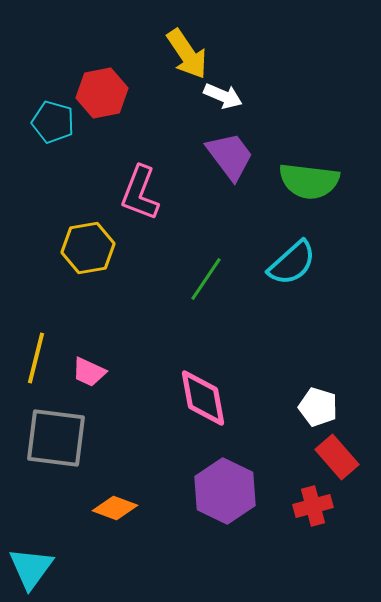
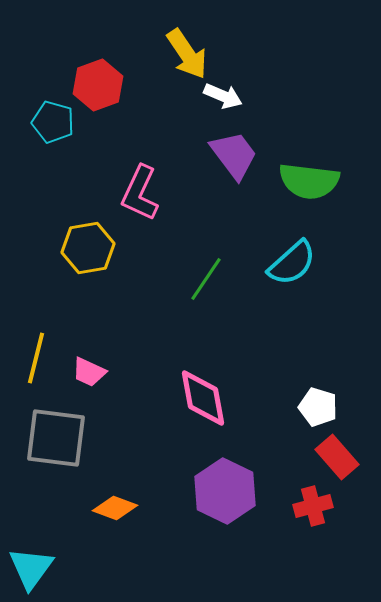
red hexagon: moved 4 px left, 8 px up; rotated 9 degrees counterclockwise
purple trapezoid: moved 4 px right, 1 px up
pink L-shape: rotated 4 degrees clockwise
